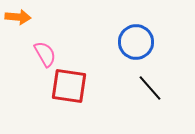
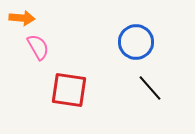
orange arrow: moved 4 px right, 1 px down
pink semicircle: moved 7 px left, 7 px up
red square: moved 4 px down
